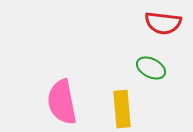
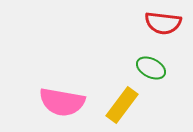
pink semicircle: rotated 69 degrees counterclockwise
yellow rectangle: moved 4 px up; rotated 42 degrees clockwise
